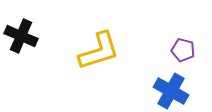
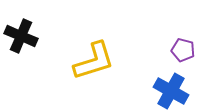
yellow L-shape: moved 5 px left, 10 px down
